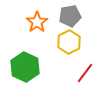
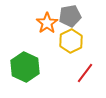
orange star: moved 10 px right, 1 px down
yellow hexagon: moved 2 px right, 1 px up
